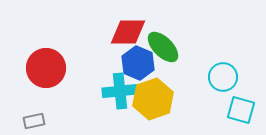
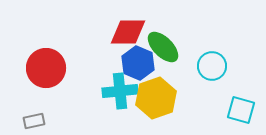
cyan circle: moved 11 px left, 11 px up
yellow hexagon: moved 3 px right, 1 px up
